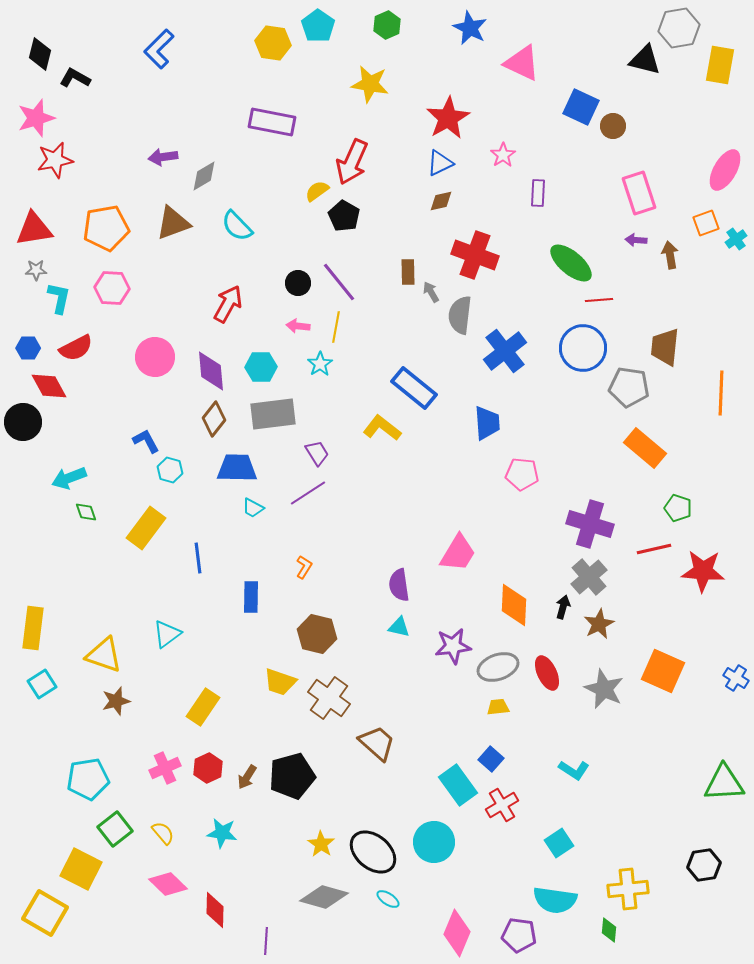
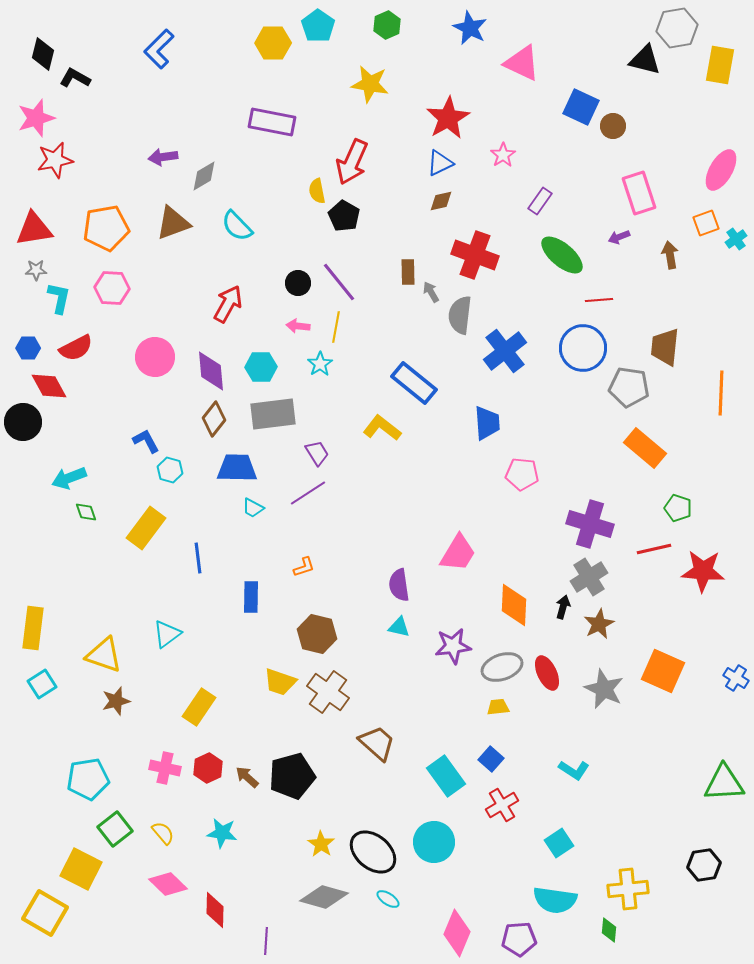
gray hexagon at (679, 28): moved 2 px left
yellow hexagon at (273, 43): rotated 8 degrees counterclockwise
black diamond at (40, 54): moved 3 px right
pink ellipse at (725, 170): moved 4 px left
yellow semicircle at (317, 191): rotated 65 degrees counterclockwise
purple rectangle at (538, 193): moved 2 px right, 8 px down; rotated 32 degrees clockwise
purple arrow at (636, 240): moved 17 px left, 3 px up; rotated 25 degrees counterclockwise
green ellipse at (571, 263): moved 9 px left, 8 px up
blue rectangle at (414, 388): moved 5 px up
orange L-shape at (304, 567): rotated 40 degrees clockwise
gray cross at (589, 577): rotated 9 degrees clockwise
gray ellipse at (498, 667): moved 4 px right
brown cross at (329, 698): moved 1 px left, 6 px up
yellow rectangle at (203, 707): moved 4 px left
pink cross at (165, 768): rotated 36 degrees clockwise
brown arrow at (247, 777): rotated 100 degrees clockwise
cyan rectangle at (458, 785): moved 12 px left, 9 px up
purple pentagon at (519, 935): moved 4 px down; rotated 12 degrees counterclockwise
